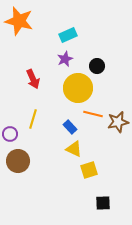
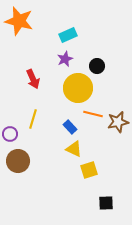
black square: moved 3 px right
